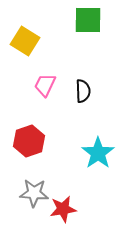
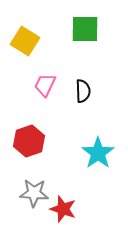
green square: moved 3 px left, 9 px down
red star: rotated 28 degrees clockwise
